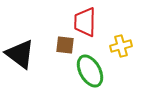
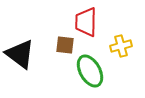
red trapezoid: moved 1 px right
